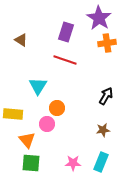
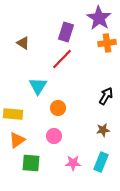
brown triangle: moved 2 px right, 3 px down
red line: moved 3 px left, 1 px up; rotated 65 degrees counterclockwise
orange circle: moved 1 px right
pink circle: moved 7 px right, 12 px down
orange triangle: moved 10 px left; rotated 36 degrees clockwise
